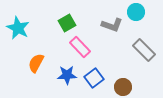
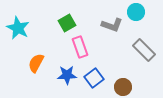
pink rectangle: rotated 25 degrees clockwise
